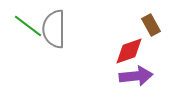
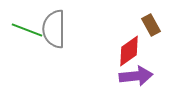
green line: moved 1 px left, 4 px down; rotated 16 degrees counterclockwise
red diamond: rotated 16 degrees counterclockwise
